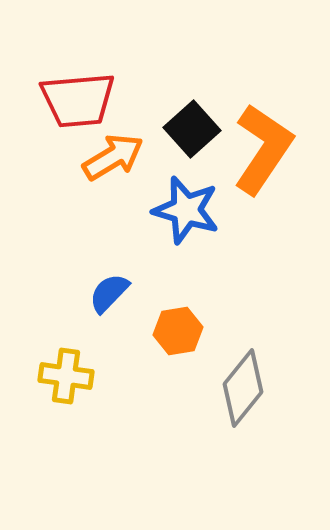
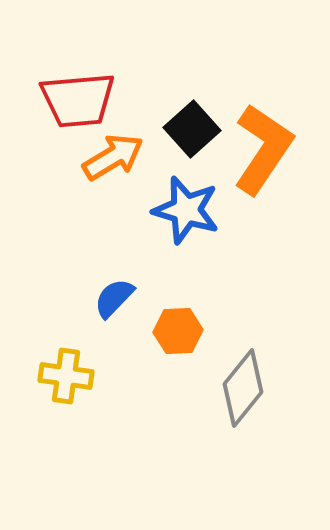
blue semicircle: moved 5 px right, 5 px down
orange hexagon: rotated 6 degrees clockwise
